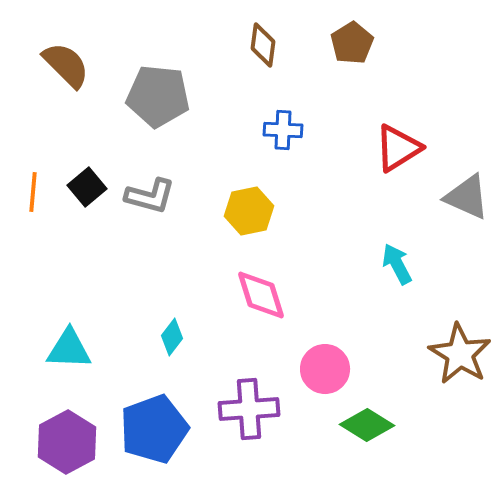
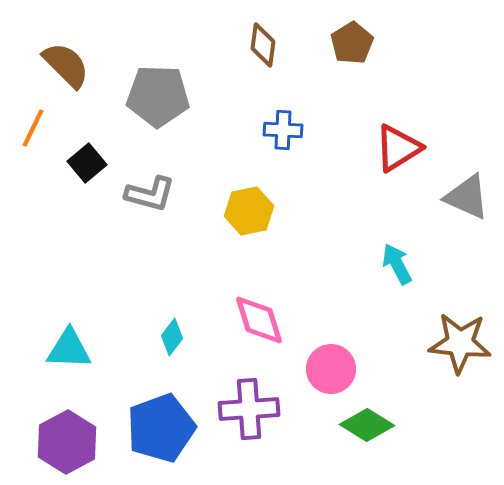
gray pentagon: rotated 4 degrees counterclockwise
black square: moved 24 px up
orange line: moved 64 px up; rotated 21 degrees clockwise
gray L-shape: moved 2 px up
pink diamond: moved 2 px left, 25 px down
brown star: moved 11 px up; rotated 26 degrees counterclockwise
pink circle: moved 6 px right
blue pentagon: moved 7 px right, 1 px up
